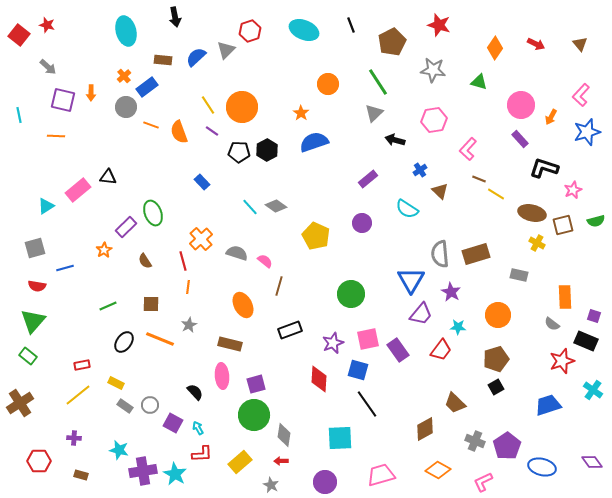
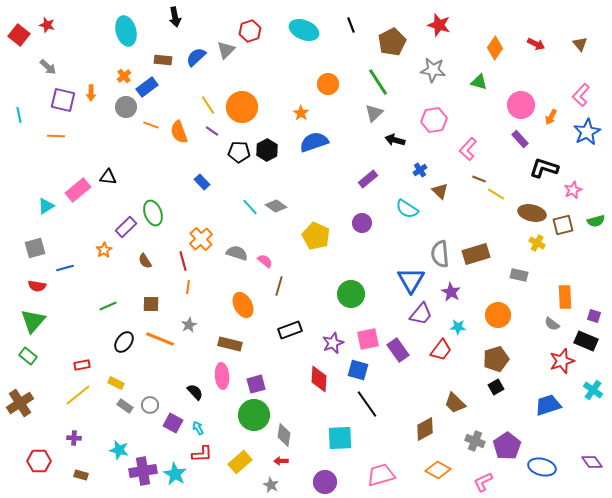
blue star at (587, 132): rotated 12 degrees counterclockwise
